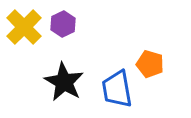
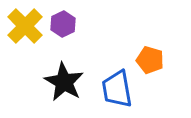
yellow cross: moved 1 px right, 1 px up
orange pentagon: moved 4 px up
